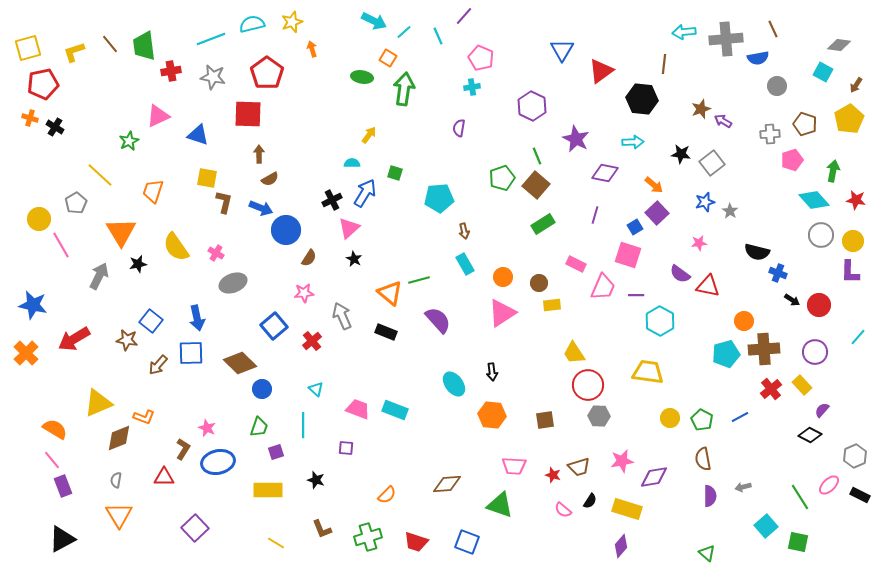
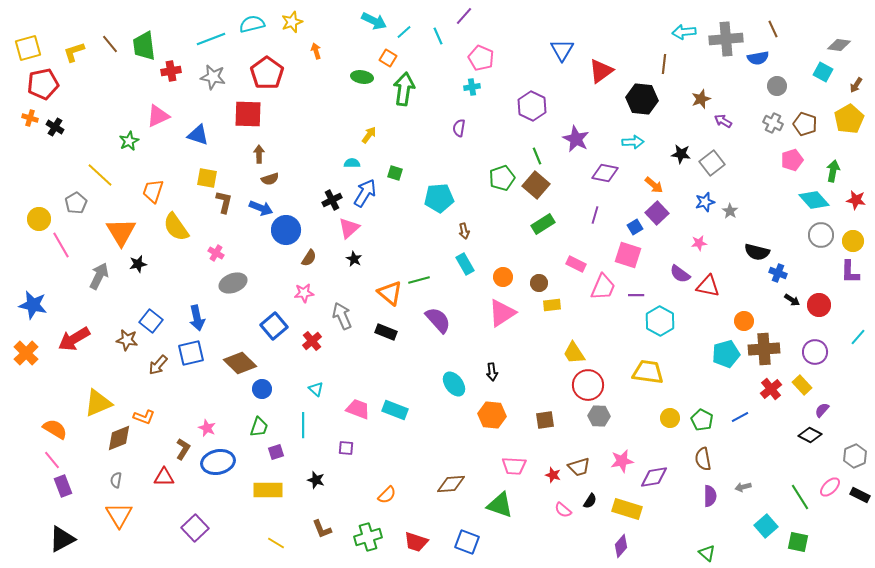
orange arrow at (312, 49): moved 4 px right, 2 px down
brown star at (701, 109): moved 10 px up
gray cross at (770, 134): moved 3 px right, 11 px up; rotated 30 degrees clockwise
brown semicircle at (270, 179): rotated 12 degrees clockwise
yellow semicircle at (176, 247): moved 20 px up
blue square at (191, 353): rotated 12 degrees counterclockwise
brown diamond at (447, 484): moved 4 px right
pink ellipse at (829, 485): moved 1 px right, 2 px down
